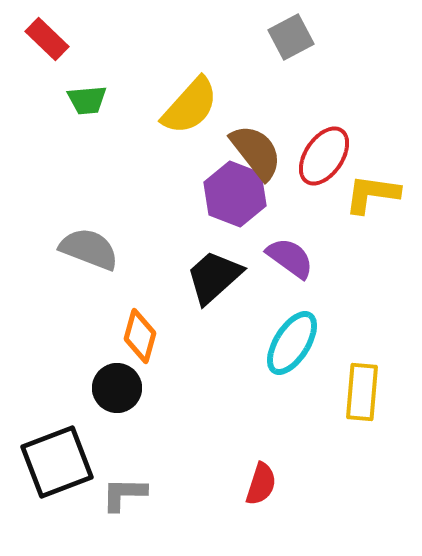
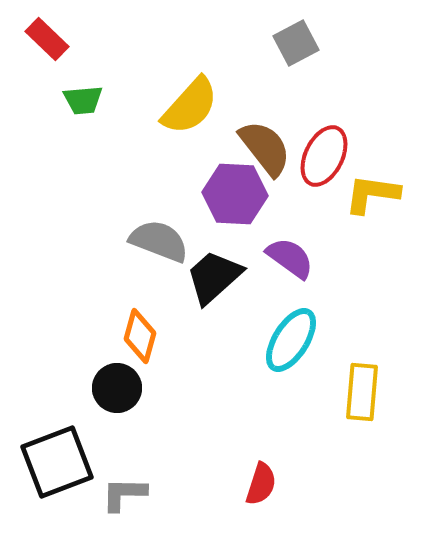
gray square: moved 5 px right, 6 px down
green trapezoid: moved 4 px left
brown semicircle: moved 9 px right, 4 px up
red ellipse: rotated 8 degrees counterclockwise
purple hexagon: rotated 18 degrees counterclockwise
gray semicircle: moved 70 px right, 8 px up
cyan ellipse: moved 1 px left, 3 px up
